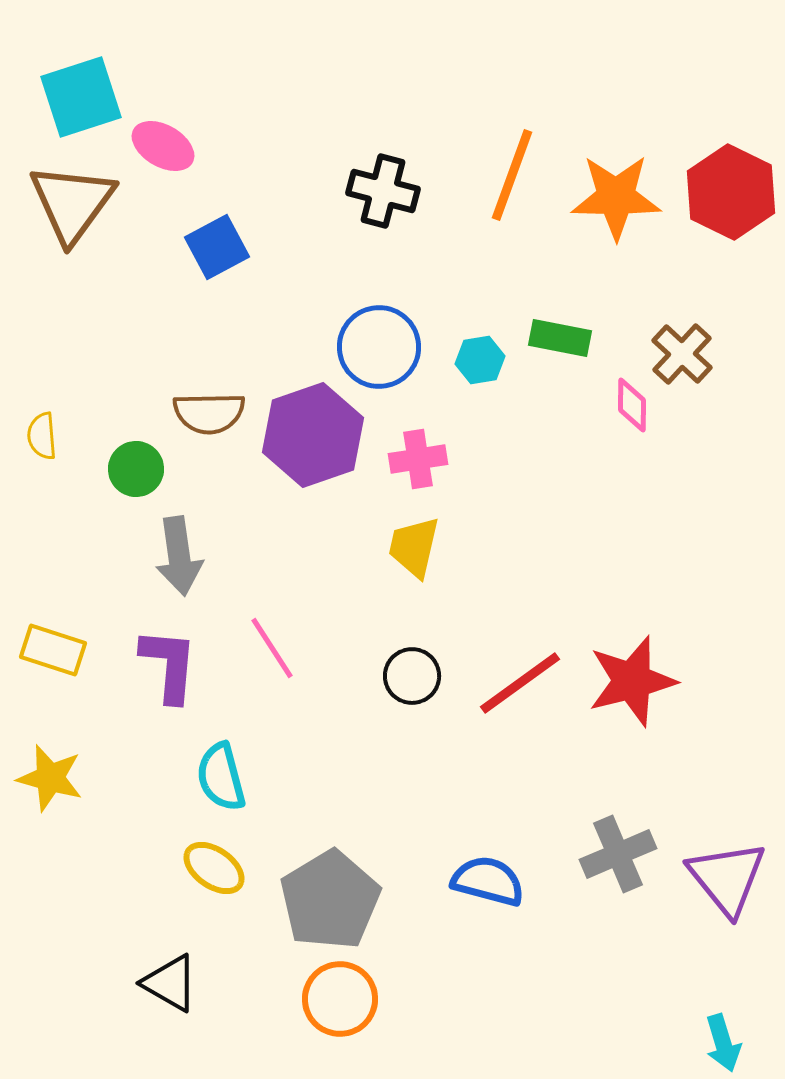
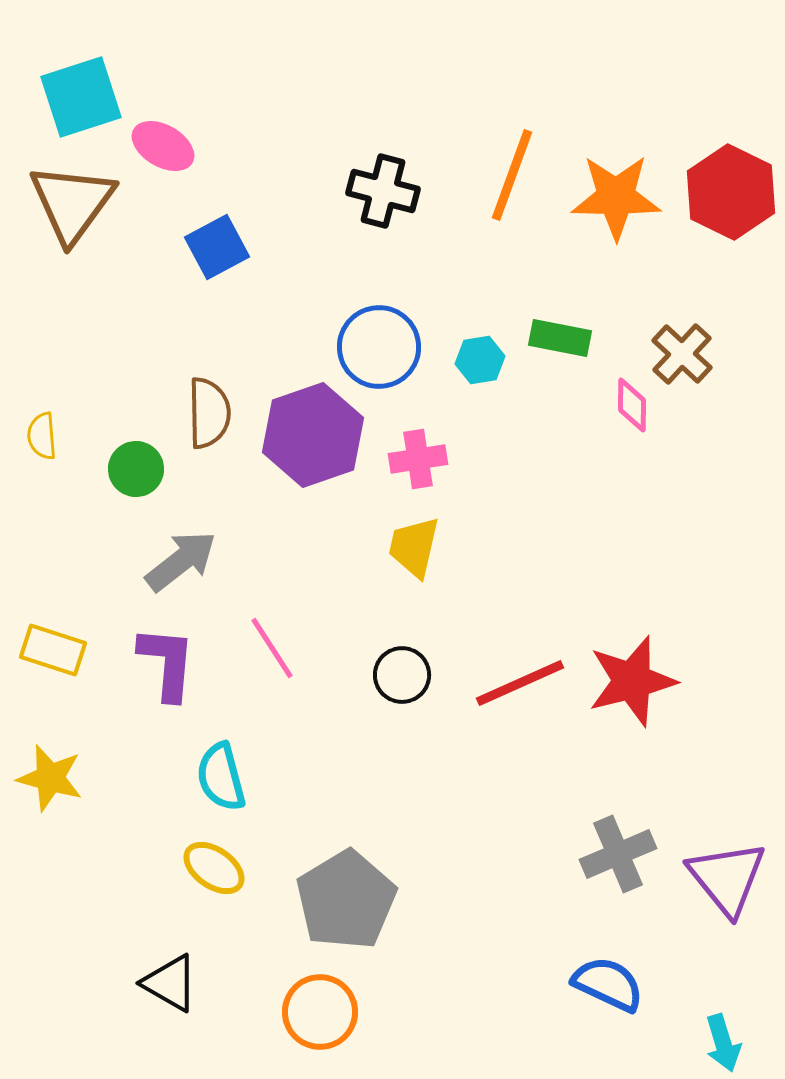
brown semicircle: rotated 90 degrees counterclockwise
gray arrow: moved 2 px right, 5 px down; rotated 120 degrees counterclockwise
purple L-shape: moved 2 px left, 2 px up
black circle: moved 10 px left, 1 px up
red line: rotated 12 degrees clockwise
blue semicircle: moved 120 px right, 103 px down; rotated 10 degrees clockwise
gray pentagon: moved 16 px right
orange circle: moved 20 px left, 13 px down
